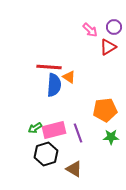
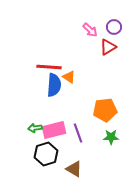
green arrow: rotated 24 degrees clockwise
